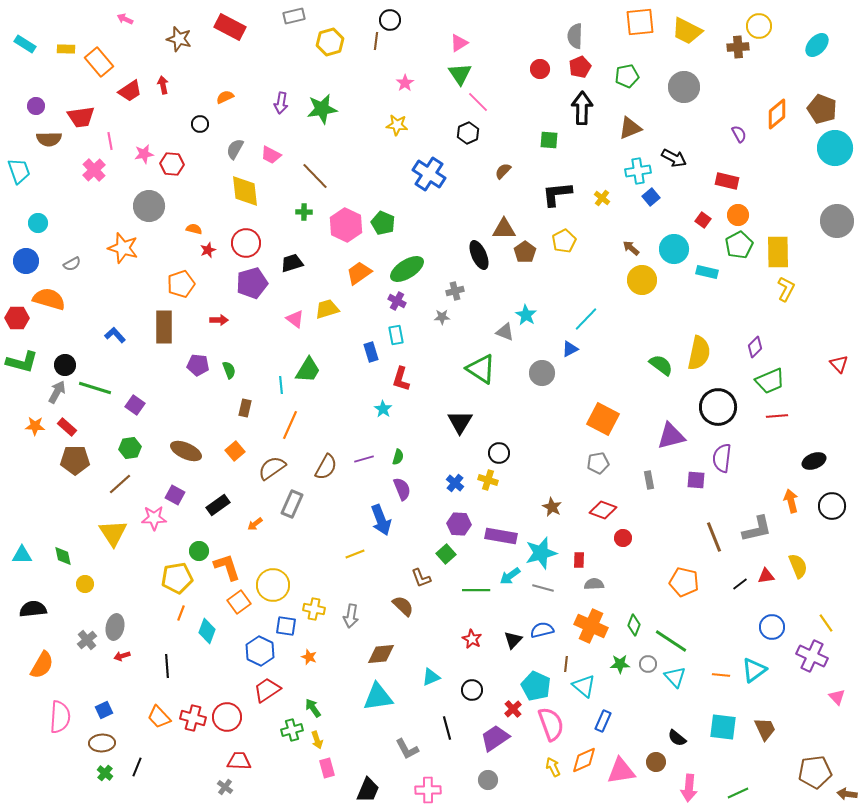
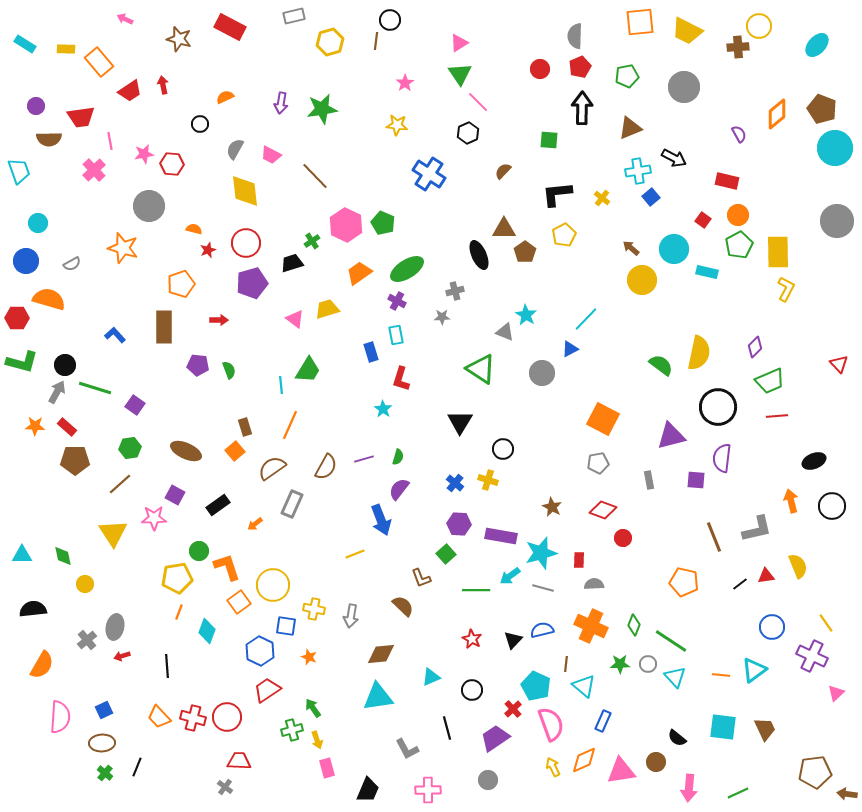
green cross at (304, 212): moved 8 px right, 29 px down; rotated 35 degrees counterclockwise
yellow pentagon at (564, 241): moved 6 px up
brown rectangle at (245, 408): moved 19 px down; rotated 30 degrees counterclockwise
black circle at (499, 453): moved 4 px right, 4 px up
purple semicircle at (402, 489): moved 3 px left; rotated 120 degrees counterclockwise
orange line at (181, 613): moved 2 px left, 1 px up
pink triangle at (837, 697): moved 1 px left, 4 px up; rotated 30 degrees clockwise
